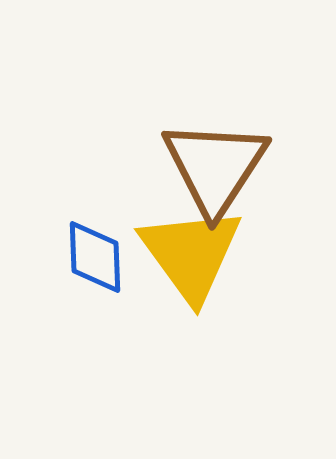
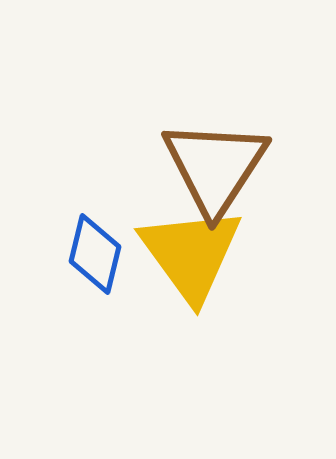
blue diamond: moved 3 px up; rotated 16 degrees clockwise
